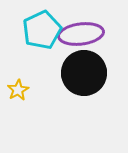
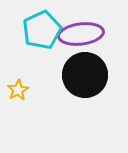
black circle: moved 1 px right, 2 px down
